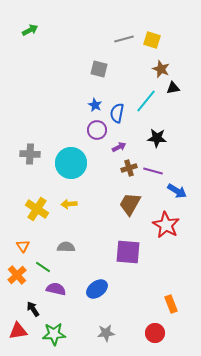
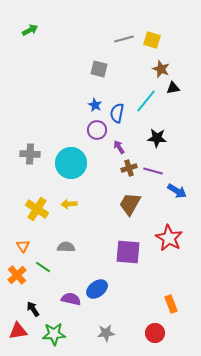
purple arrow: rotated 96 degrees counterclockwise
red star: moved 3 px right, 13 px down
purple semicircle: moved 15 px right, 10 px down
